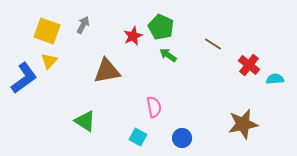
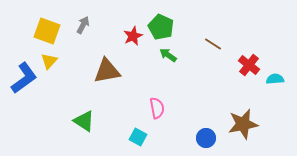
pink semicircle: moved 3 px right, 1 px down
green triangle: moved 1 px left
blue circle: moved 24 px right
